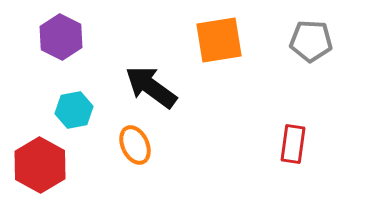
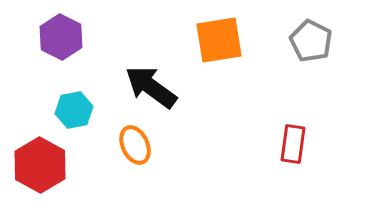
gray pentagon: rotated 24 degrees clockwise
